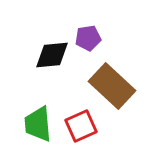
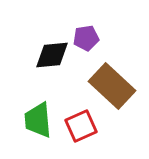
purple pentagon: moved 2 px left
green trapezoid: moved 4 px up
